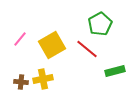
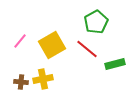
green pentagon: moved 4 px left, 2 px up
pink line: moved 2 px down
green rectangle: moved 7 px up
